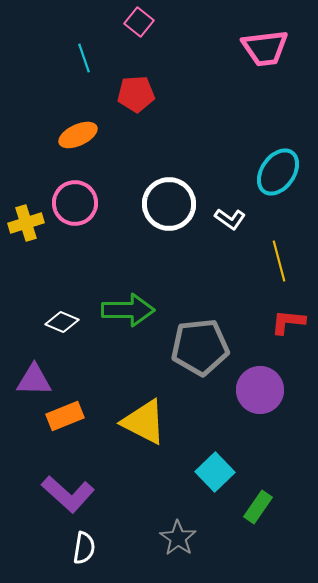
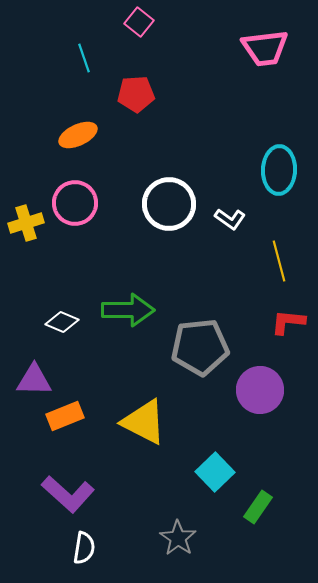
cyan ellipse: moved 1 px right, 2 px up; rotated 33 degrees counterclockwise
